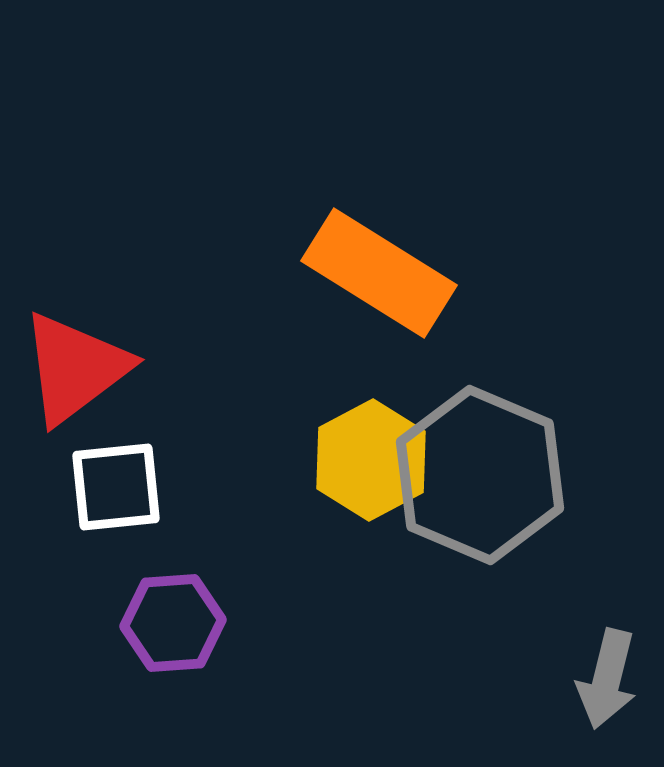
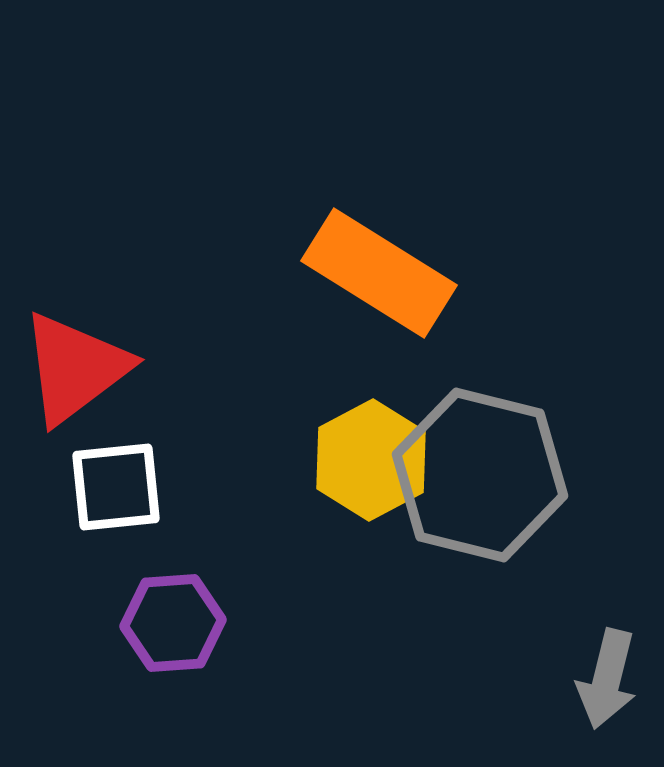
gray hexagon: rotated 9 degrees counterclockwise
